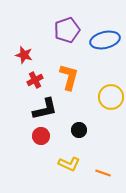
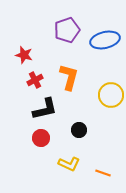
yellow circle: moved 2 px up
red circle: moved 2 px down
